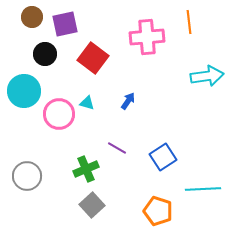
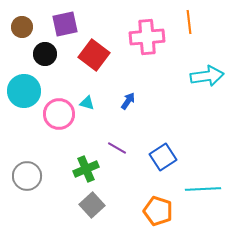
brown circle: moved 10 px left, 10 px down
red square: moved 1 px right, 3 px up
